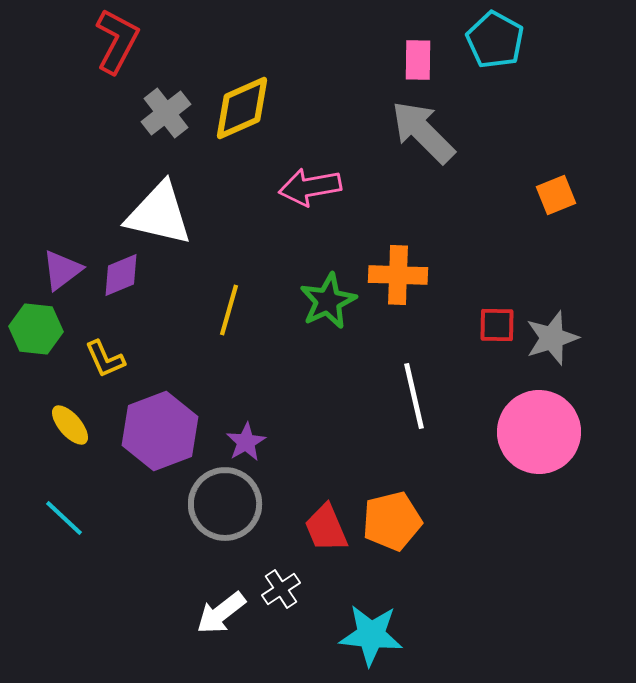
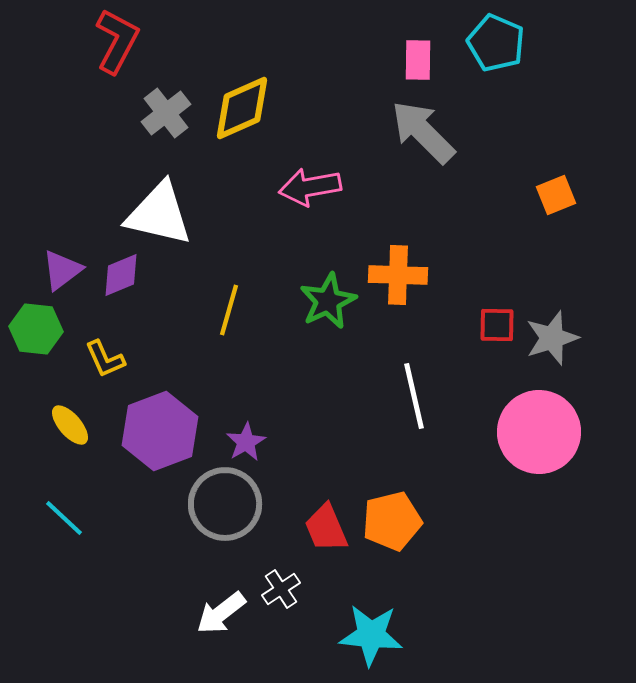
cyan pentagon: moved 1 px right, 3 px down; rotated 6 degrees counterclockwise
